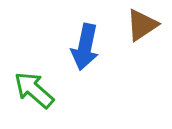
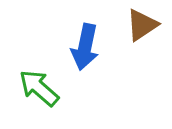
green arrow: moved 5 px right, 2 px up
